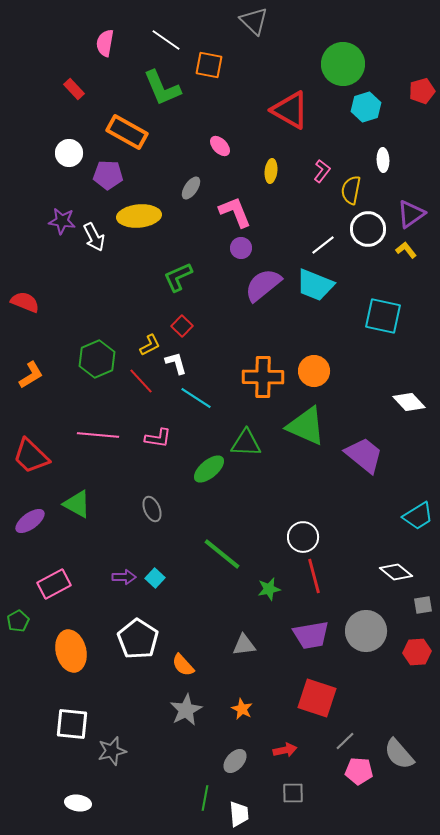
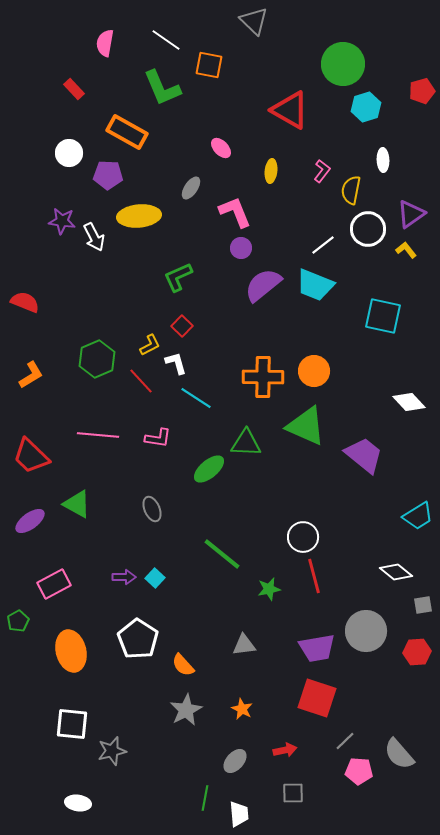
pink ellipse at (220, 146): moved 1 px right, 2 px down
purple trapezoid at (311, 635): moved 6 px right, 13 px down
